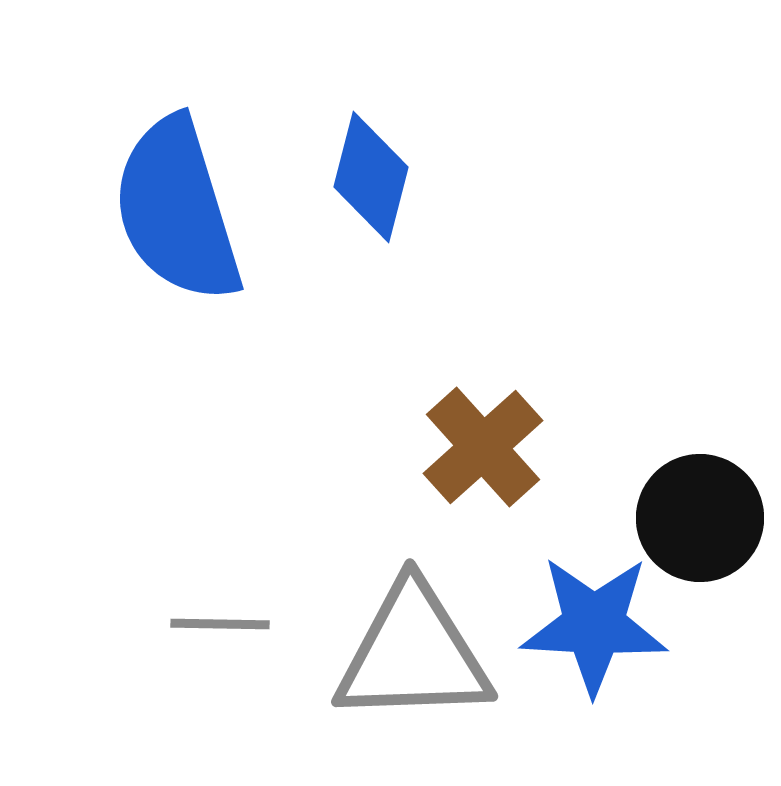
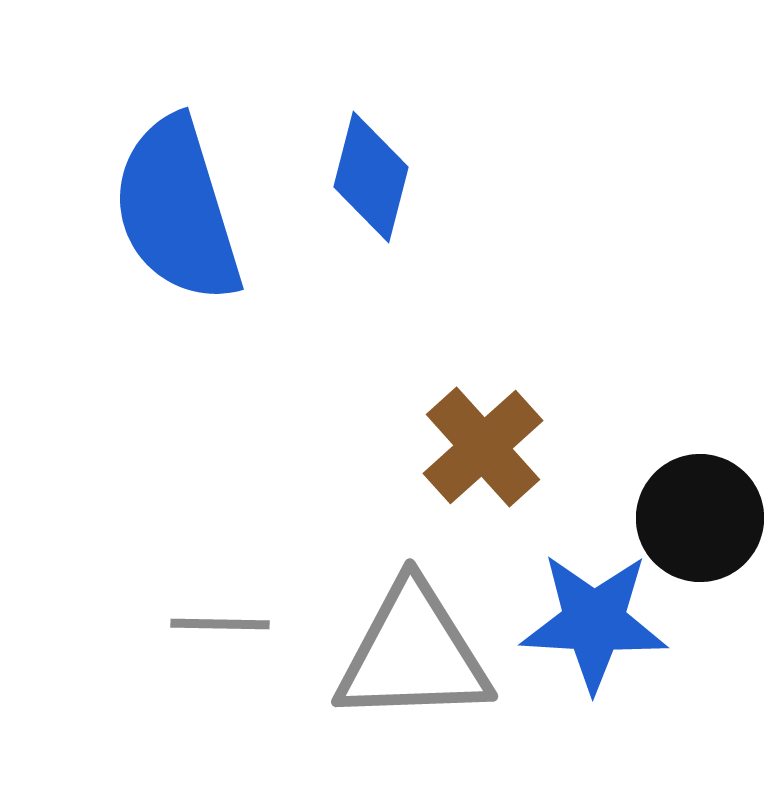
blue star: moved 3 px up
